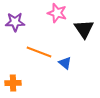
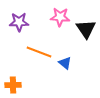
pink star: moved 3 px right, 4 px down; rotated 12 degrees counterclockwise
purple star: moved 4 px right
black triangle: moved 2 px right
orange cross: moved 2 px down
